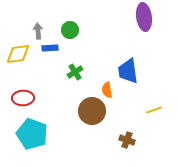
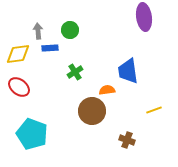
orange semicircle: rotated 91 degrees clockwise
red ellipse: moved 4 px left, 11 px up; rotated 40 degrees clockwise
